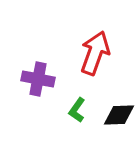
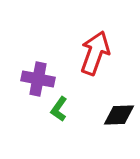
green L-shape: moved 18 px left, 1 px up
